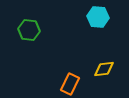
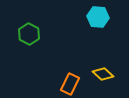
green hexagon: moved 4 px down; rotated 20 degrees clockwise
yellow diamond: moved 1 px left, 5 px down; rotated 50 degrees clockwise
